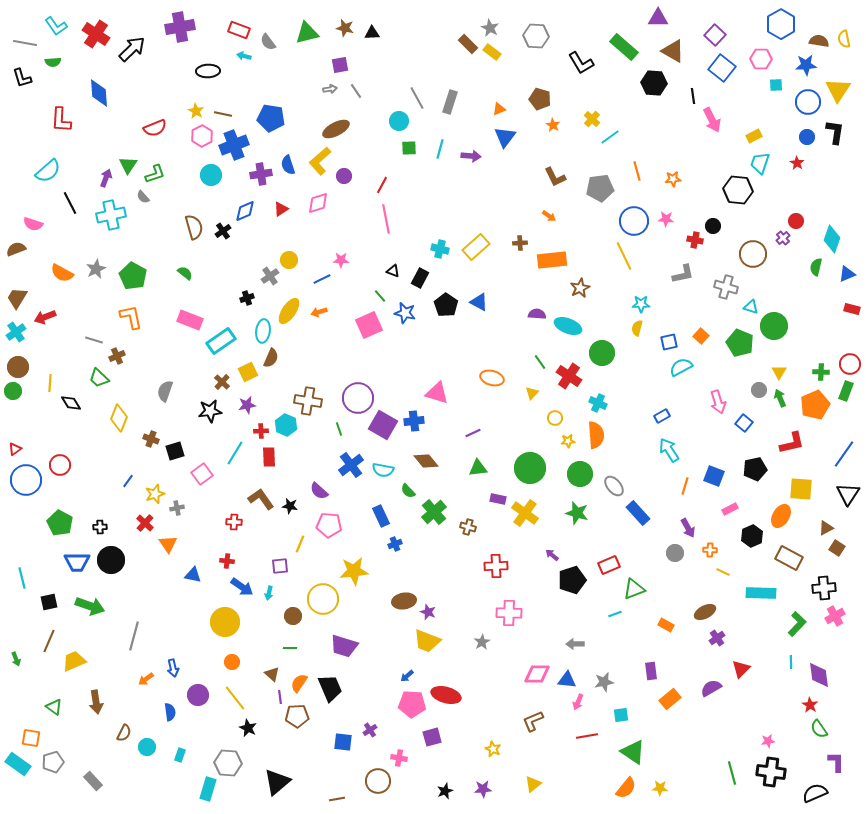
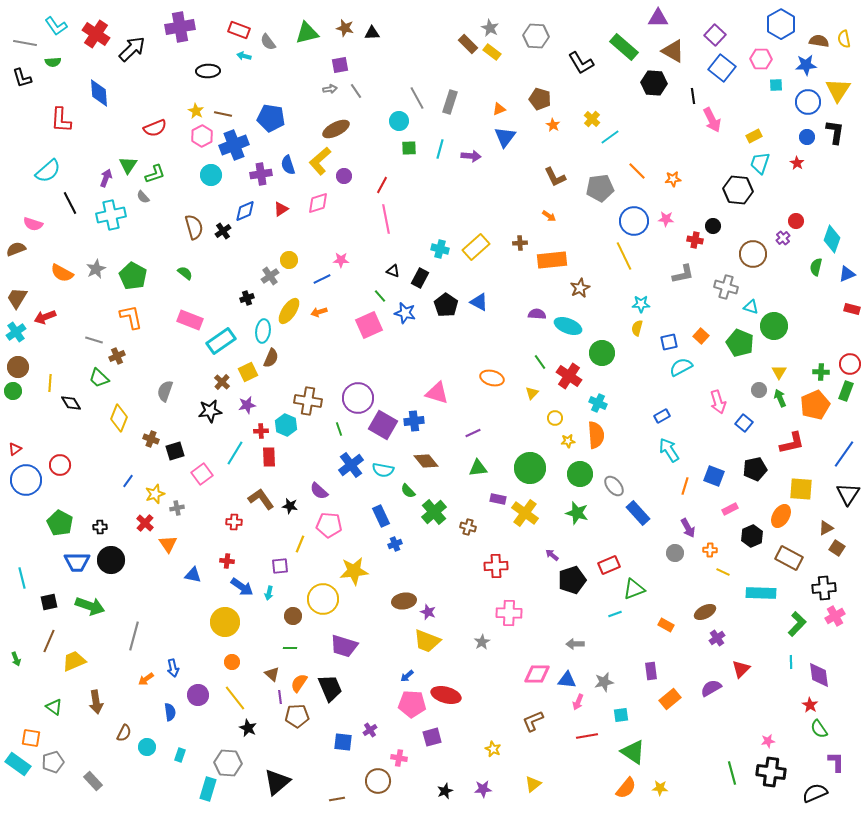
orange line at (637, 171): rotated 30 degrees counterclockwise
